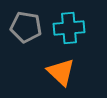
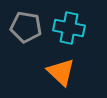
cyan cross: rotated 16 degrees clockwise
